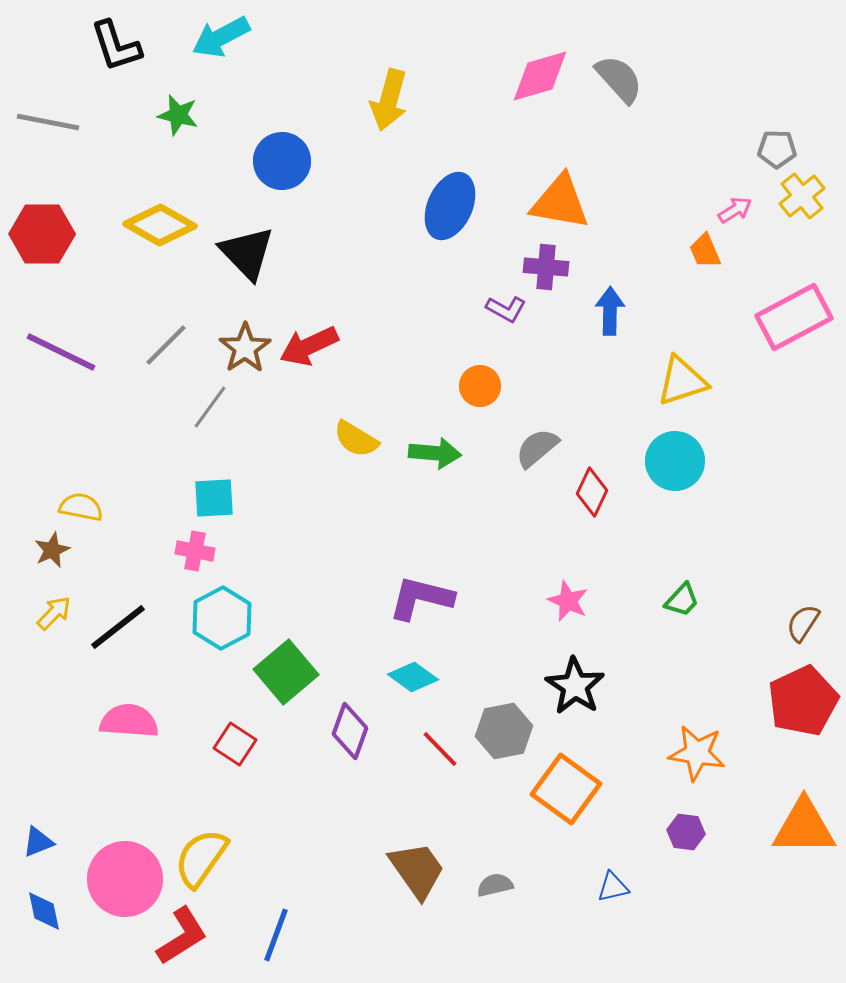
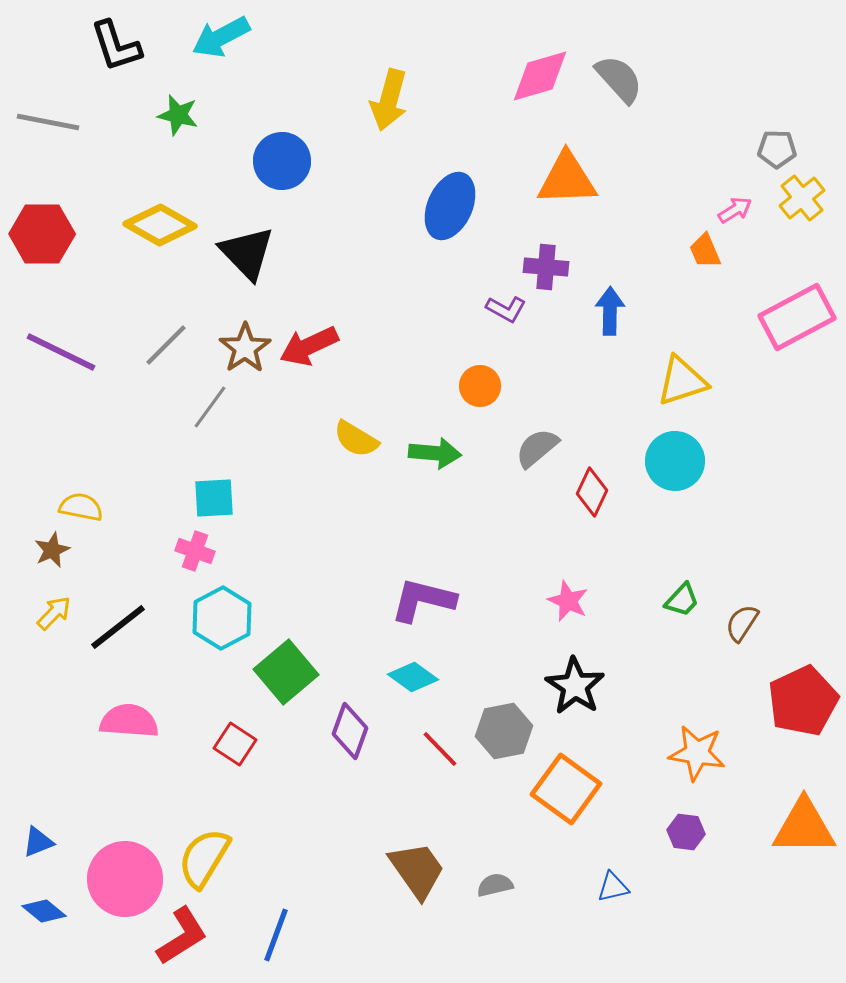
yellow cross at (802, 196): moved 2 px down
orange triangle at (560, 202): moved 7 px right, 23 px up; rotated 12 degrees counterclockwise
pink rectangle at (794, 317): moved 3 px right
pink cross at (195, 551): rotated 9 degrees clockwise
purple L-shape at (421, 598): moved 2 px right, 2 px down
brown semicircle at (803, 623): moved 61 px left
yellow semicircle at (201, 858): moved 3 px right; rotated 4 degrees counterclockwise
blue diamond at (44, 911): rotated 39 degrees counterclockwise
